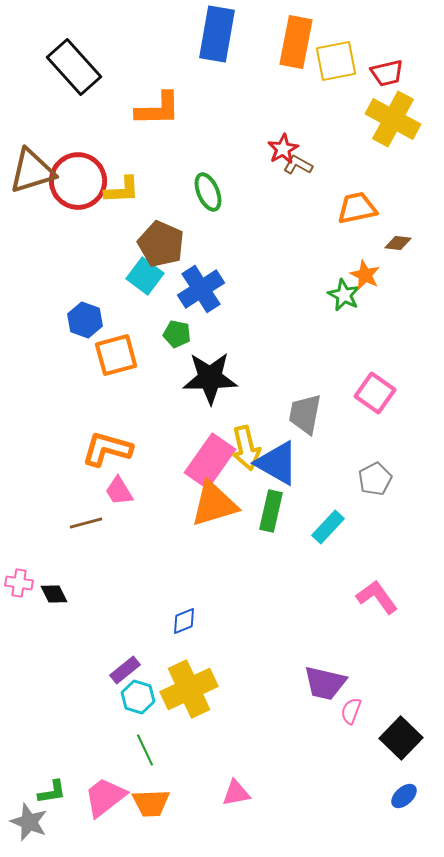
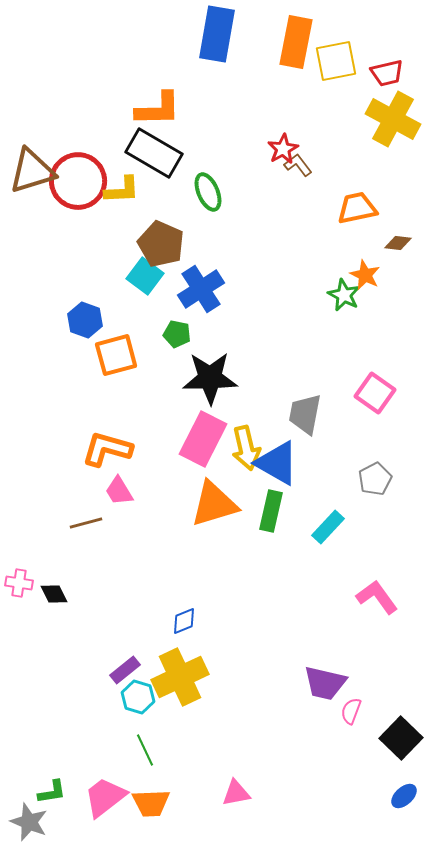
black rectangle at (74, 67): moved 80 px right, 86 px down; rotated 18 degrees counterclockwise
brown L-shape at (298, 165): rotated 24 degrees clockwise
pink rectangle at (210, 461): moved 7 px left, 22 px up; rotated 8 degrees counterclockwise
yellow cross at (189, 689): moved 9 px left, 12 px up
